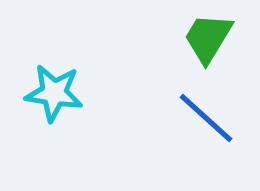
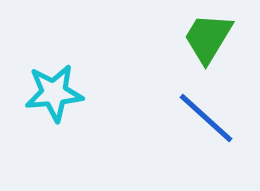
cyan star: rotated 14 degrees counterclockwise
